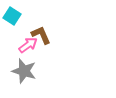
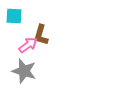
cyan square: moved 2 px right; rotated 30 degrees counterclockwise
brown L-shape: rotated 140 degrees counterclockwise
